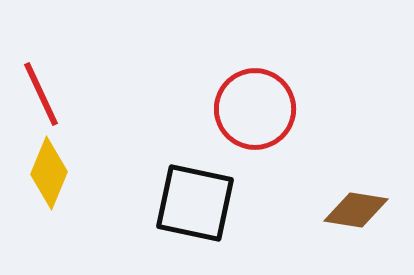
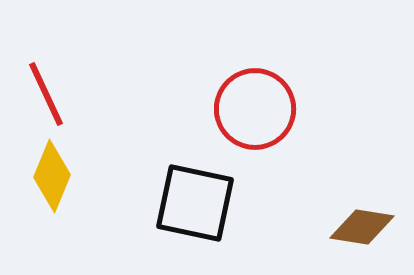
red line: moved 5 px right
yellow diamond: moved 3 px right, 3 px down
brown diamond: moved 6 px right, 17 px down
